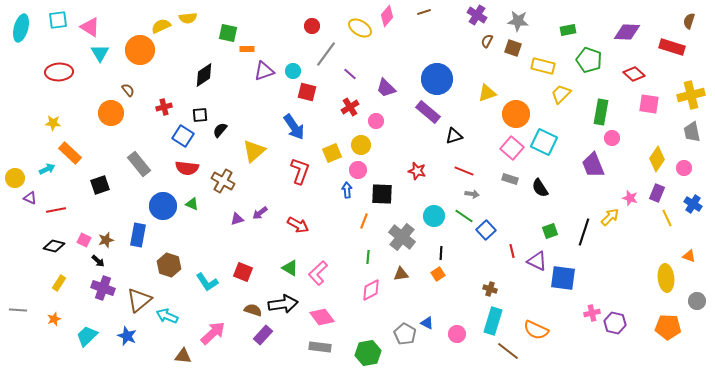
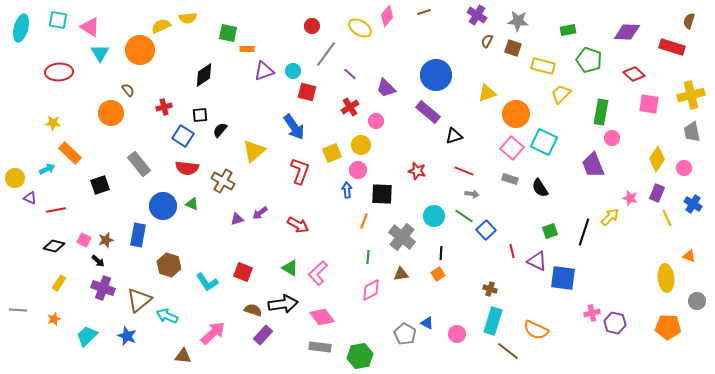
cyan square at (58, 20): rotated 18 degrees clockwise
blue circle at (437, 79): moved 1 px left, 4 px up
green hexagon at (368, 353): moved 8 px left, 3 px down
